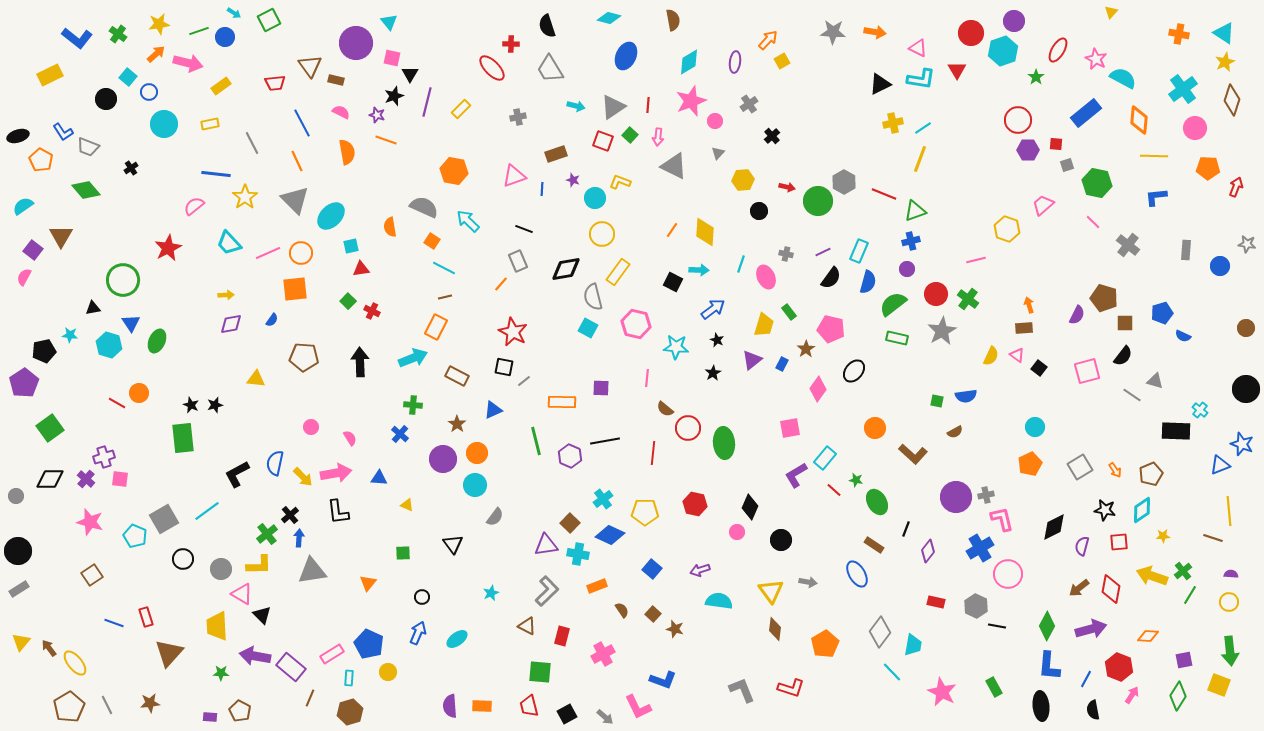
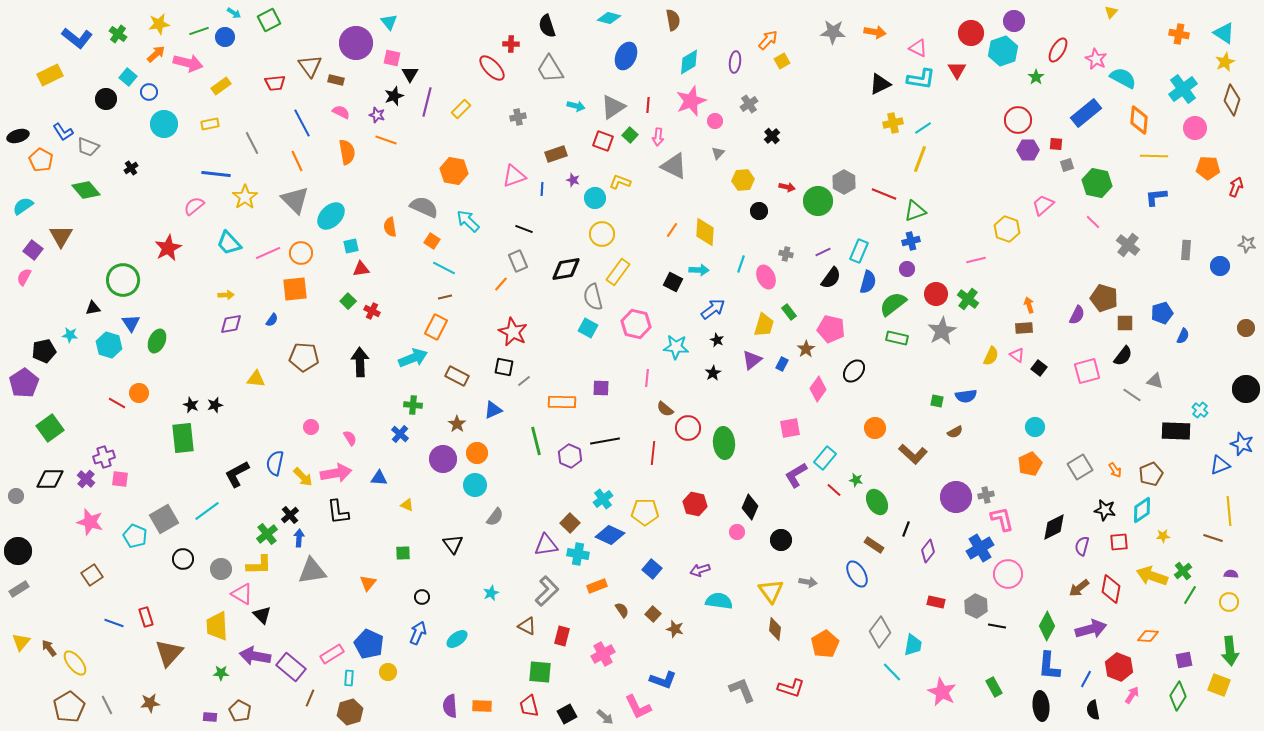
blue semicircle at (1183, 336): rotated 91 degrees counterclockwise
